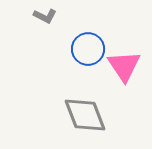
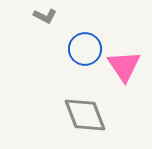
blue circle: moved 3 px left
